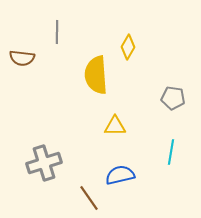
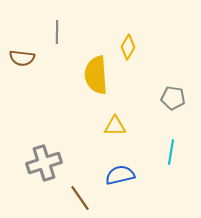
brown line: moved 9 px left
